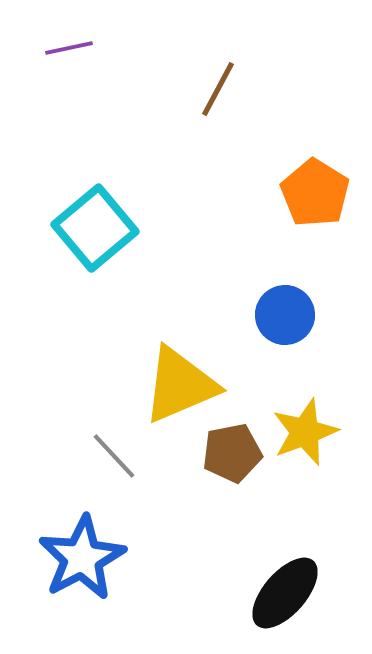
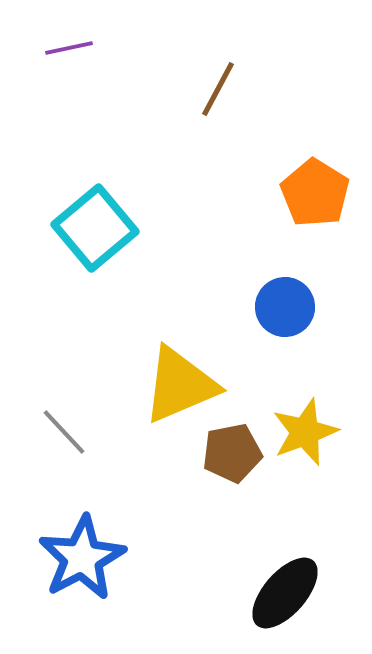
blue circle: moved 8 px up
gray line: moved 50 px left, 24 px up
